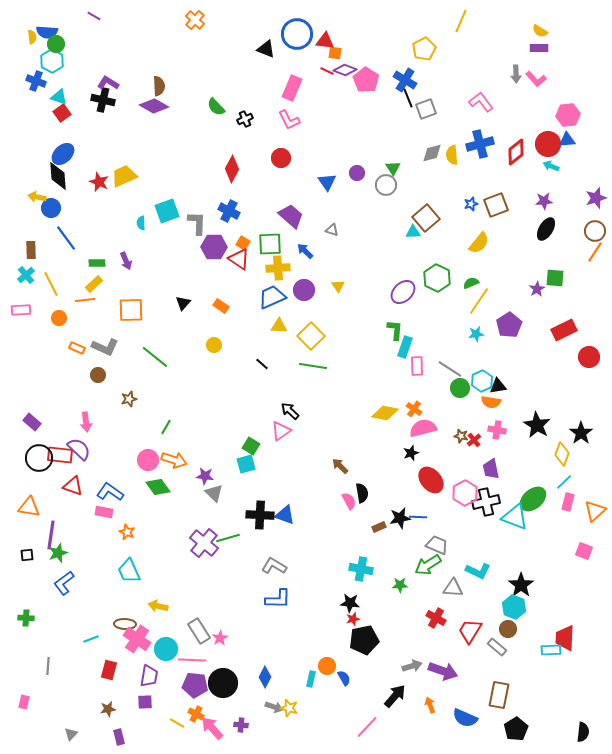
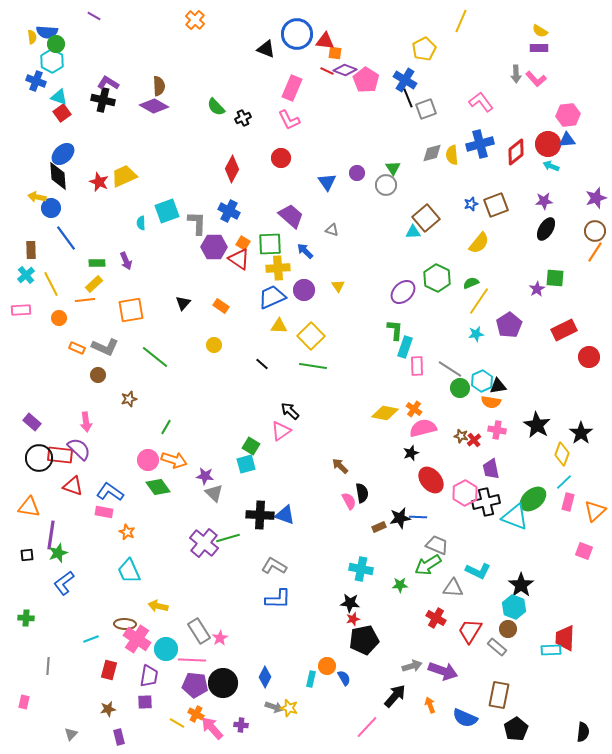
black cross at (245, 119): moved 2 px left, 1 px up
orange square at (131, 310): rotated 8 degrees counterclockwise
